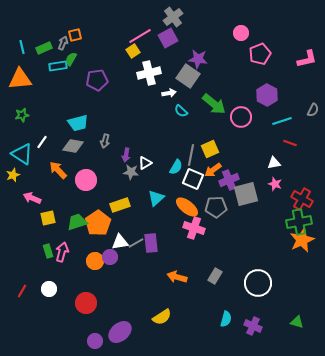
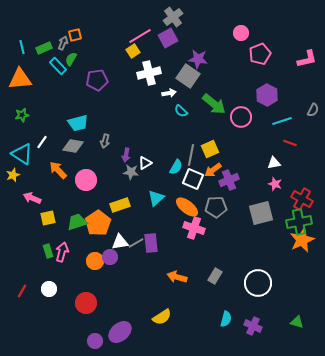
cyan rectangle at (58, 66): rotated 54 degrees clockwise
gray square at (246, 194): moved 15 px right, 19 px down
